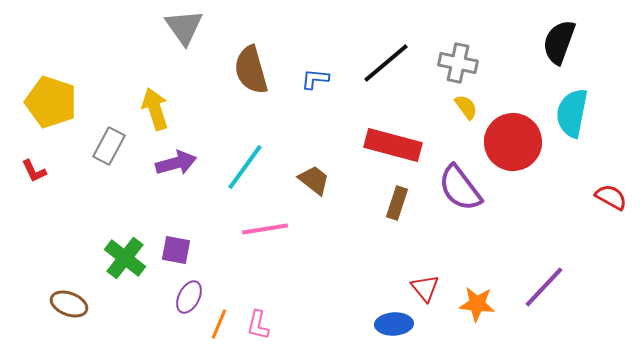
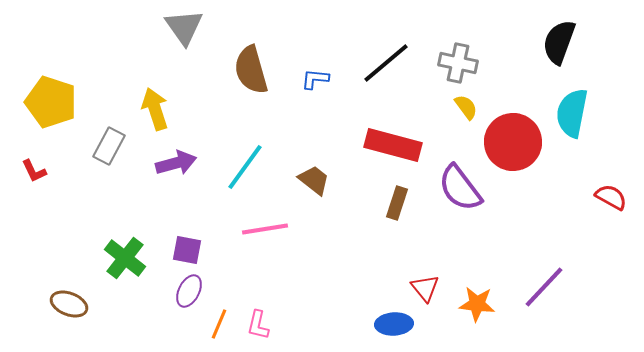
purple square: moved 11 px right
purple ellipse: moved 6 px up
